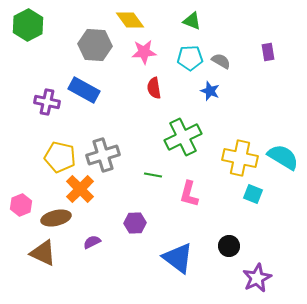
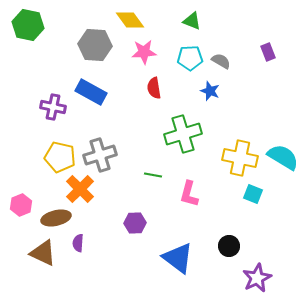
green hexagon: rotated 20 degrees counterclockwise
purple rectangle: rotated 12 degrees counterclockwise
blue rectangle: moved 7 px right, 2 px down
purple cross: moved 6 px right, 5 px down
green cross: moved 3 px up; rotated 9 degrees clockwise
gray cross: moved 3 px left
purple semicircle: moved 14 px left, 1 px down; rotated 60 degrees counterclockwise
